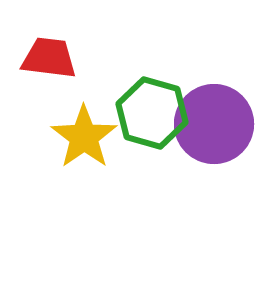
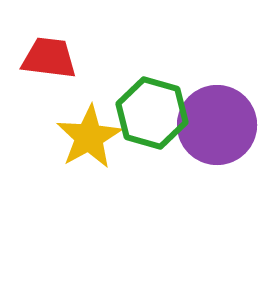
purple circle: moved 3 px right, 1 px down
yellow star: moved 5 px right; rotated 6 degrees clockwise
